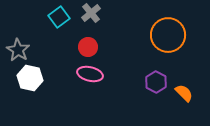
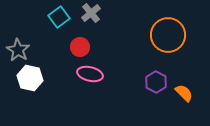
red circle: moved 8 px left
